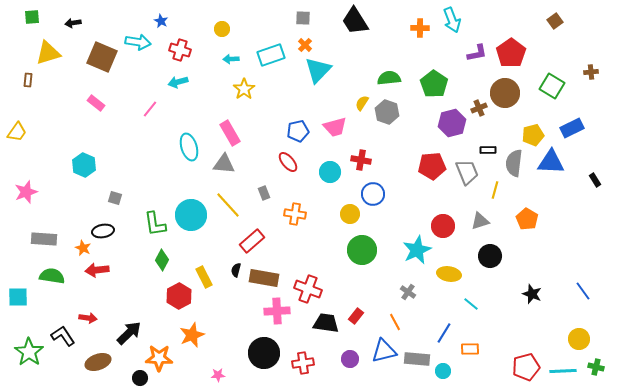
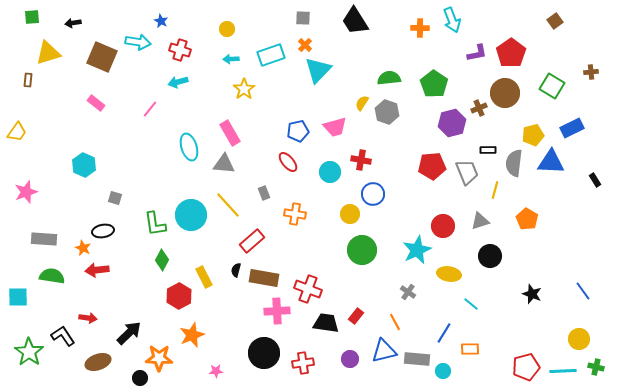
yellow circle at (222, 29): moved 5 px right
pink star at (218, 375): moved 2 px left, 4 px up
